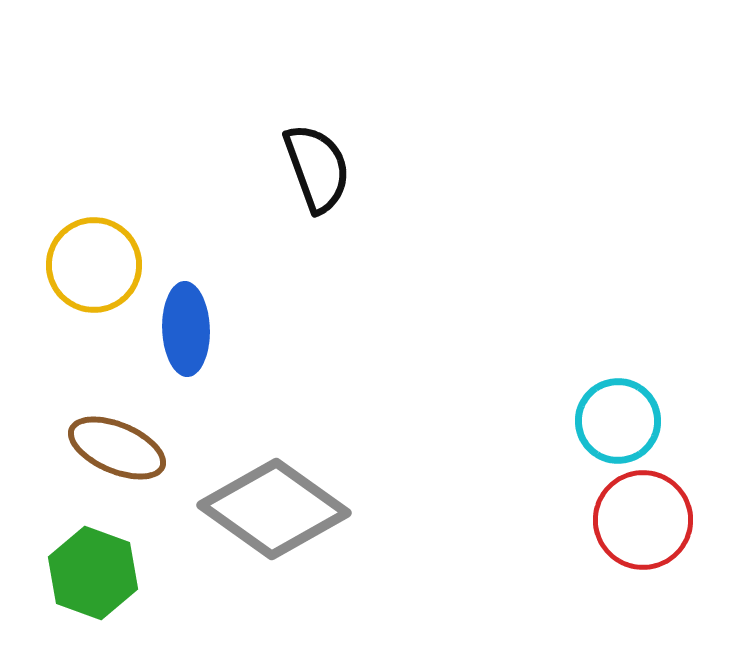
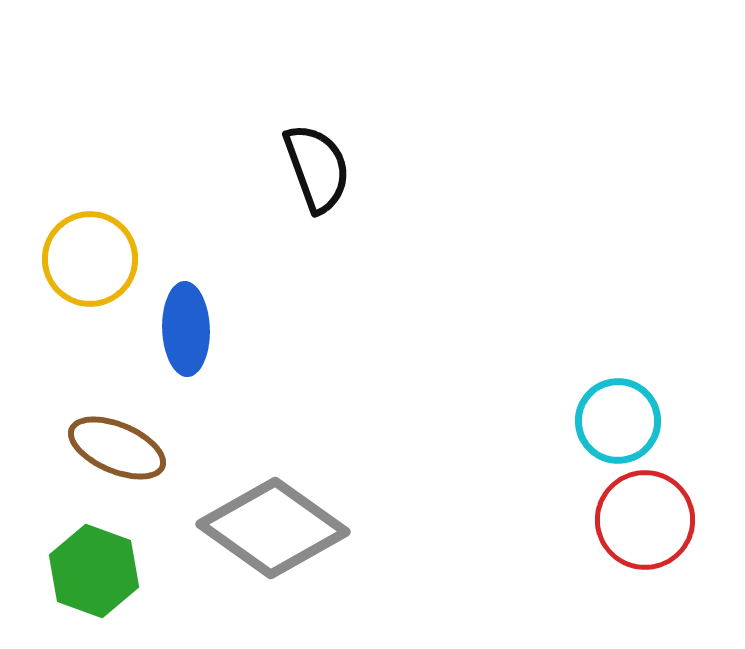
yellow circle: moved 4 px left, 6 px up
gray diamond: moved 1 px left, 19 px down
red circle: moved 2 px right
green hexagon: moved 1 px right, 2 px up
